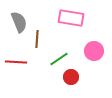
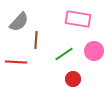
pink rectangle: moved 7 px right, 1 px down
gray semicircle: rotated 65 degrees clockwise
brown line: moved 1 px left, 1 px down
green line: moved 5 px right, 5 px up
red circle: moved 2 px right, 2 px down
